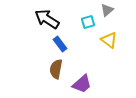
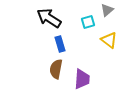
black arrow: moved 2 px right, 1 px up
blue rectangle: rotated 21 degrees clockwise
purple trapezoid: moved 5 px up; rotated 45 degrees counterclockwise
